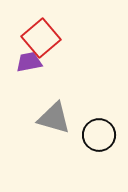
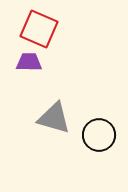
red square: moved 2 px left, 9 px up; rotated 27 degrees counterclockwise
purple trapezoid: rotated 12 degrees clockwise
